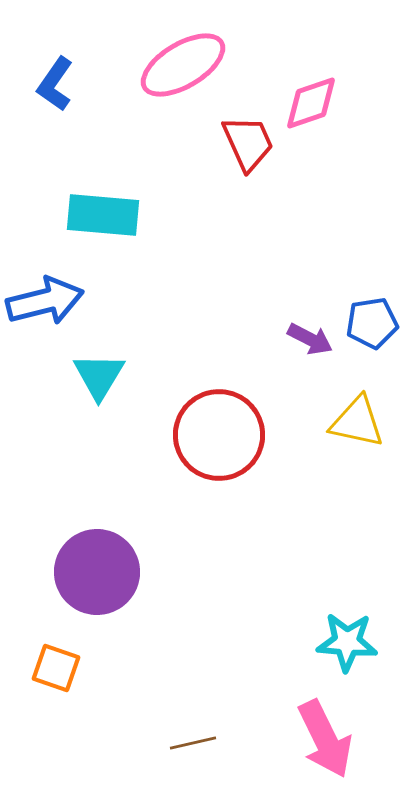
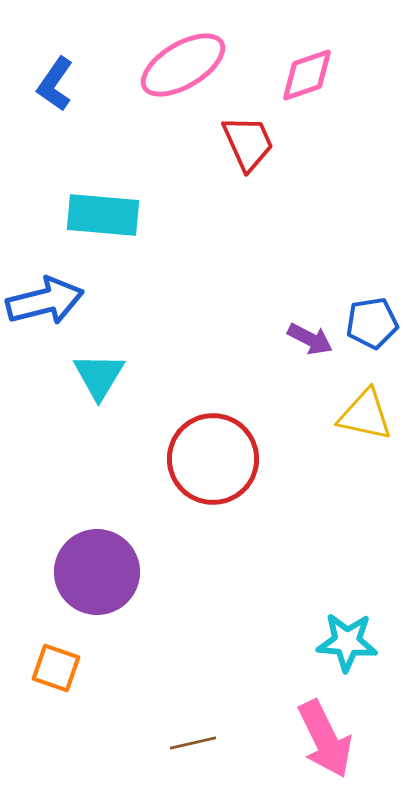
pink diamond: moved 4 px left, 28 px up
yellow triangle: moved 8 px right, 7 px up
red circle: moved 6 px left, 24 px down
